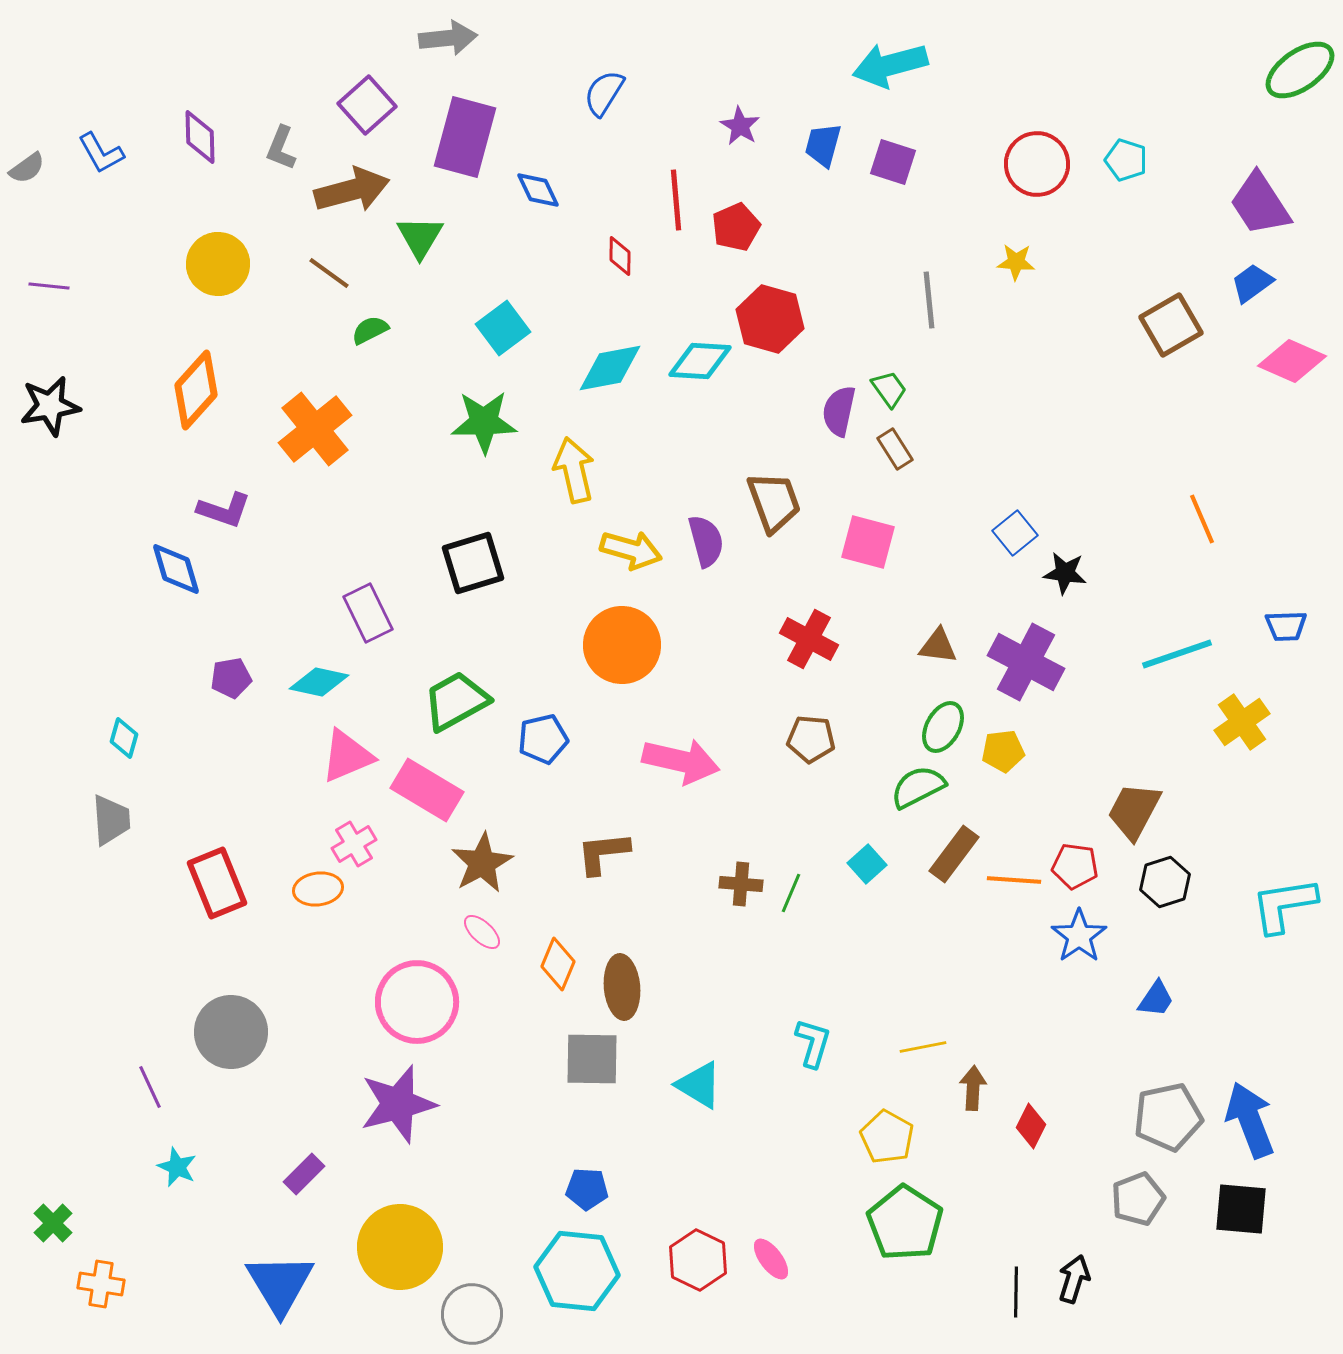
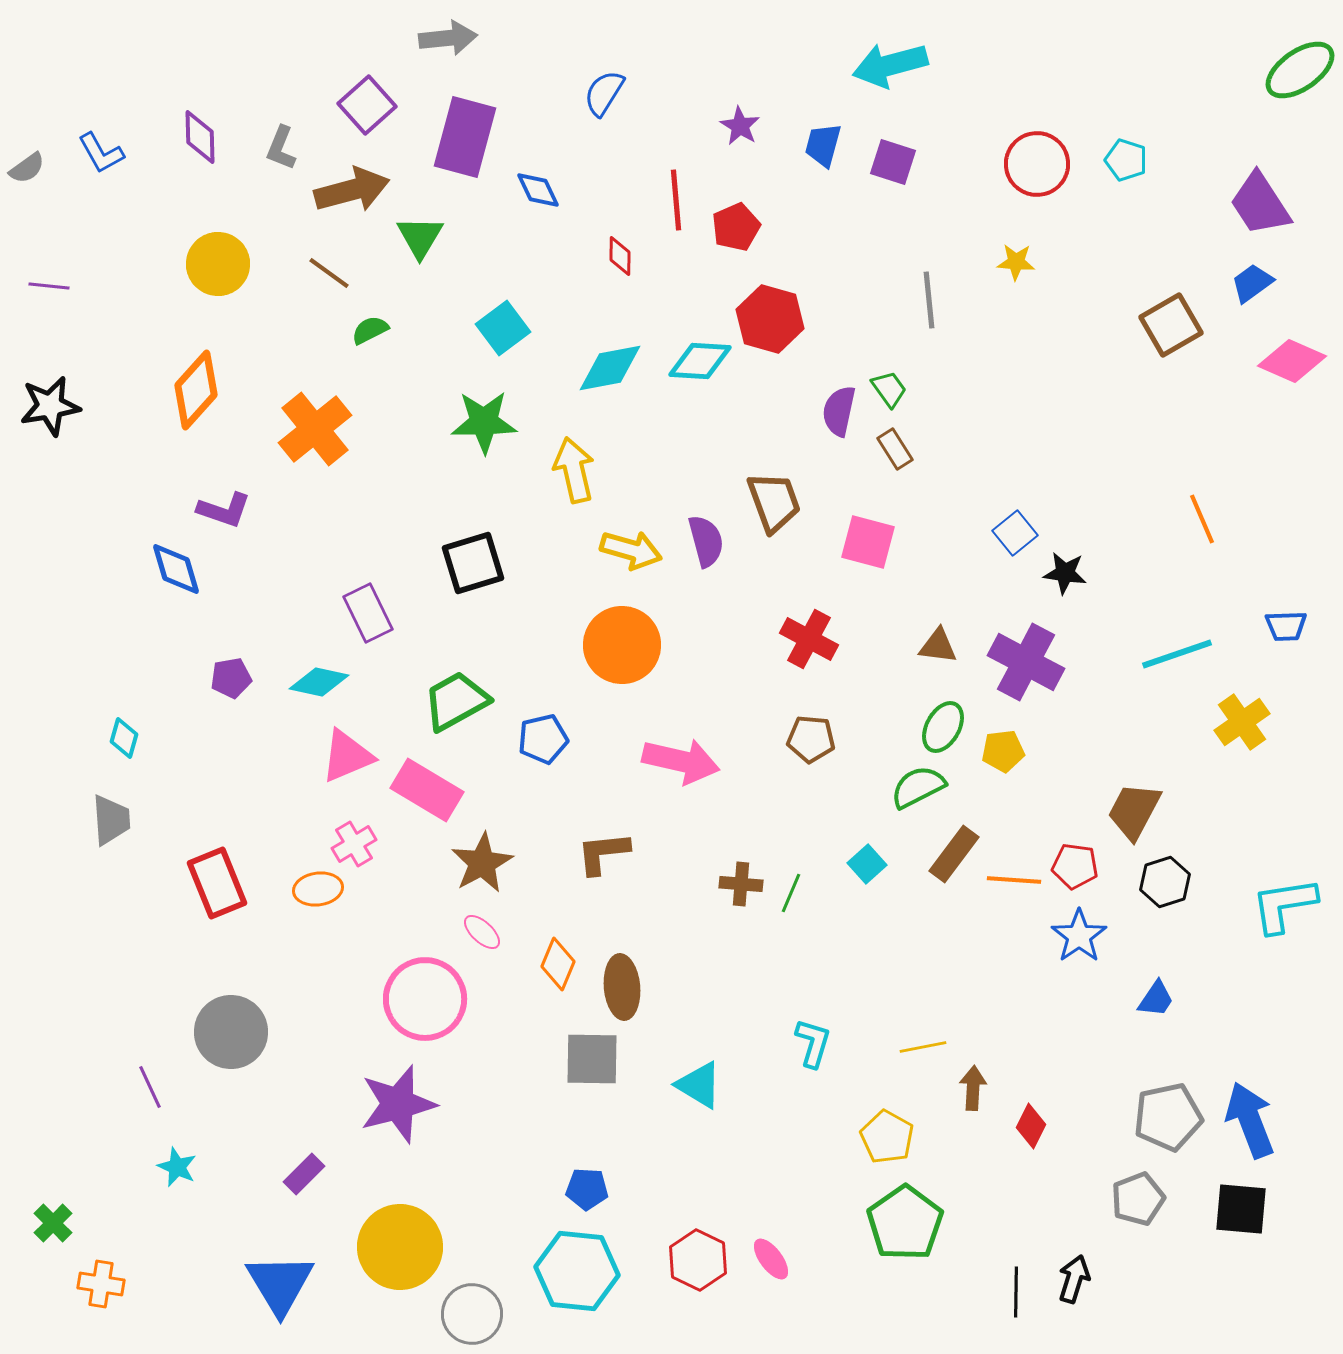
pink circle at (417, 1002): moved 8 px right, 3 px up
green pentagon at (905, 1223): rotated 4 degrees clockwise
